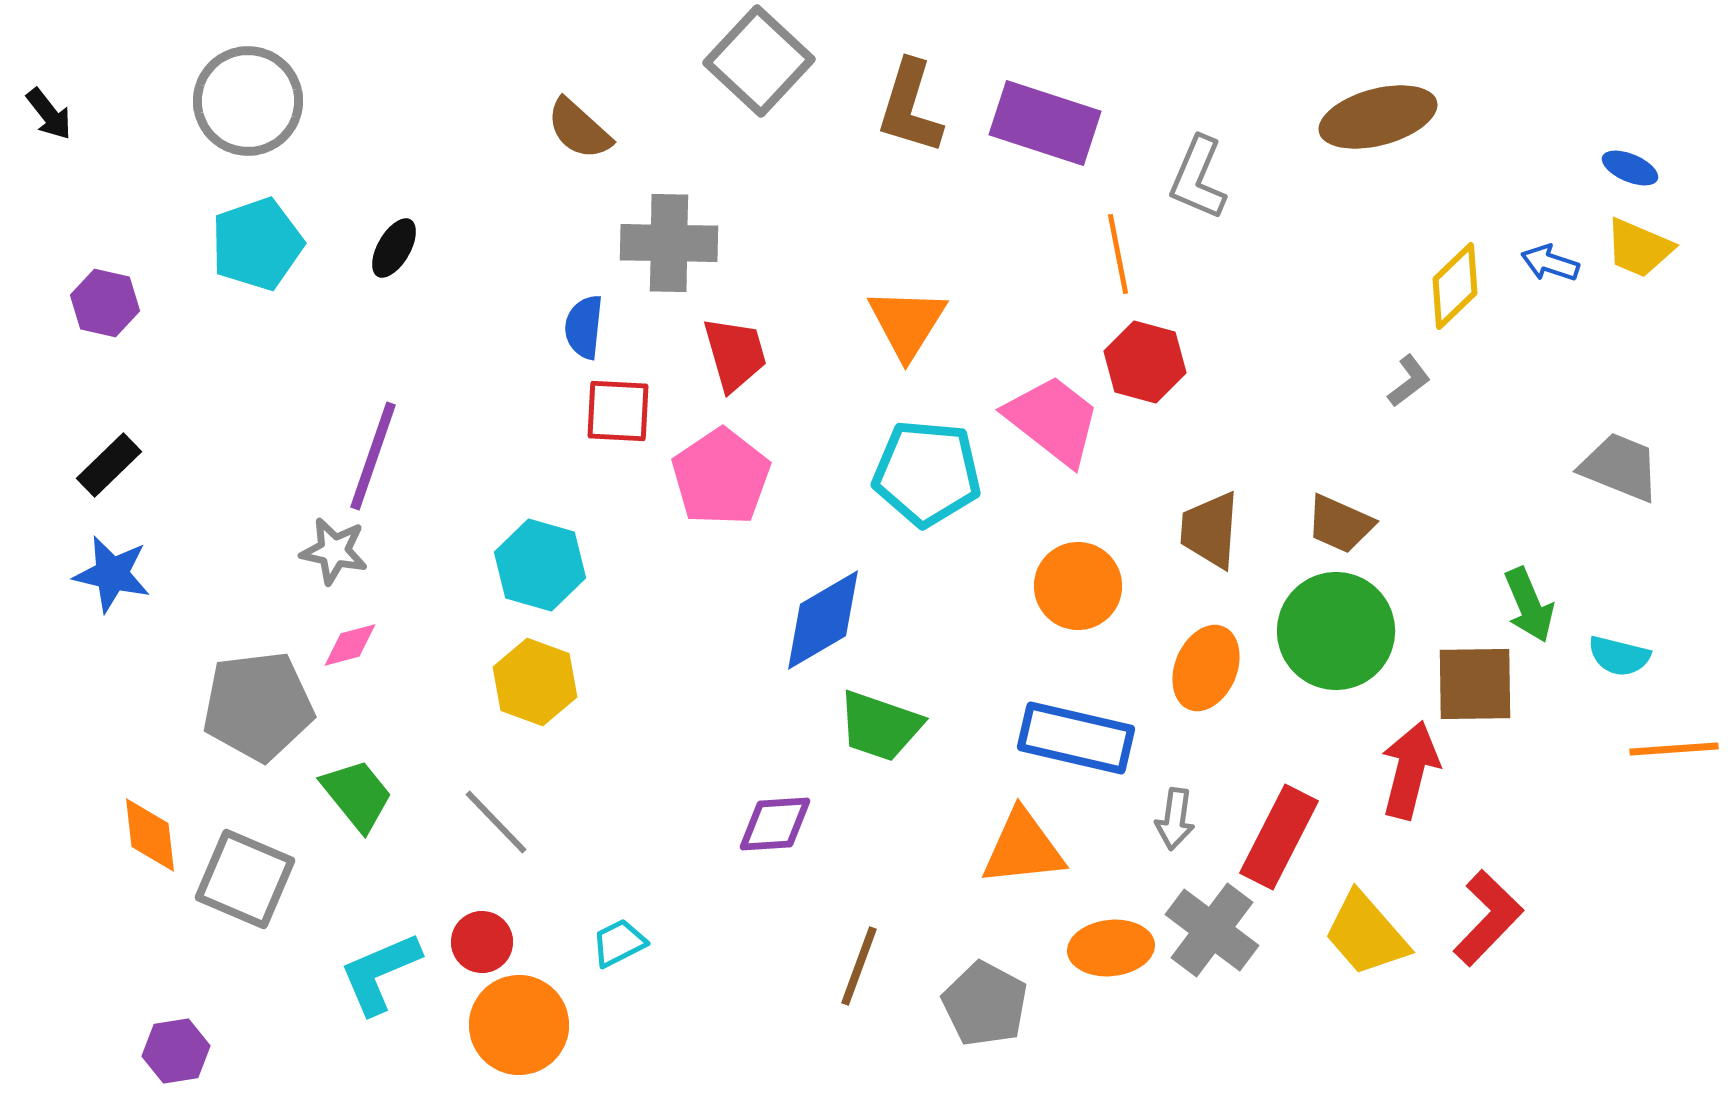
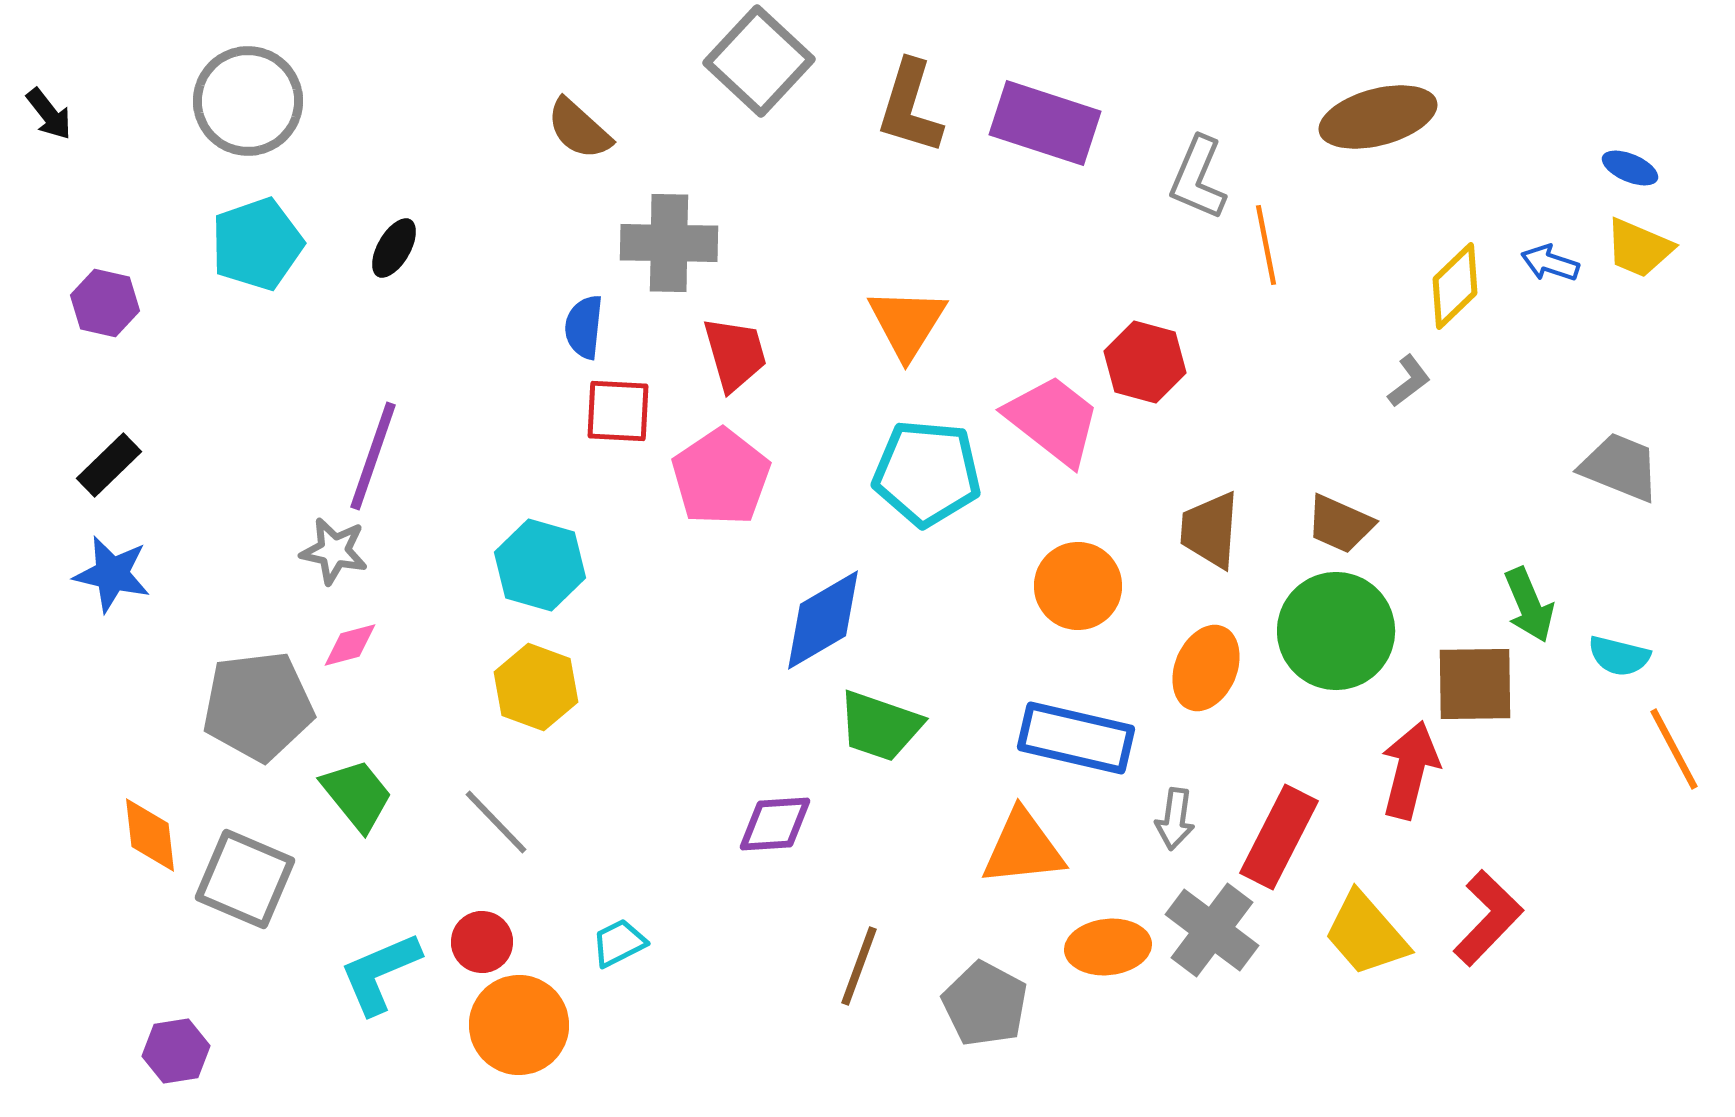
orange line at (1118, 254): moved 148 px right, 9 px up
yellow hexagon at (535, 682): moved 1 px right, 5 px down
orange line at (1674, 749): rotated 66 degrees clockwise
orange ellipse at (1111, 948): moved 3 px left, 1 px up
